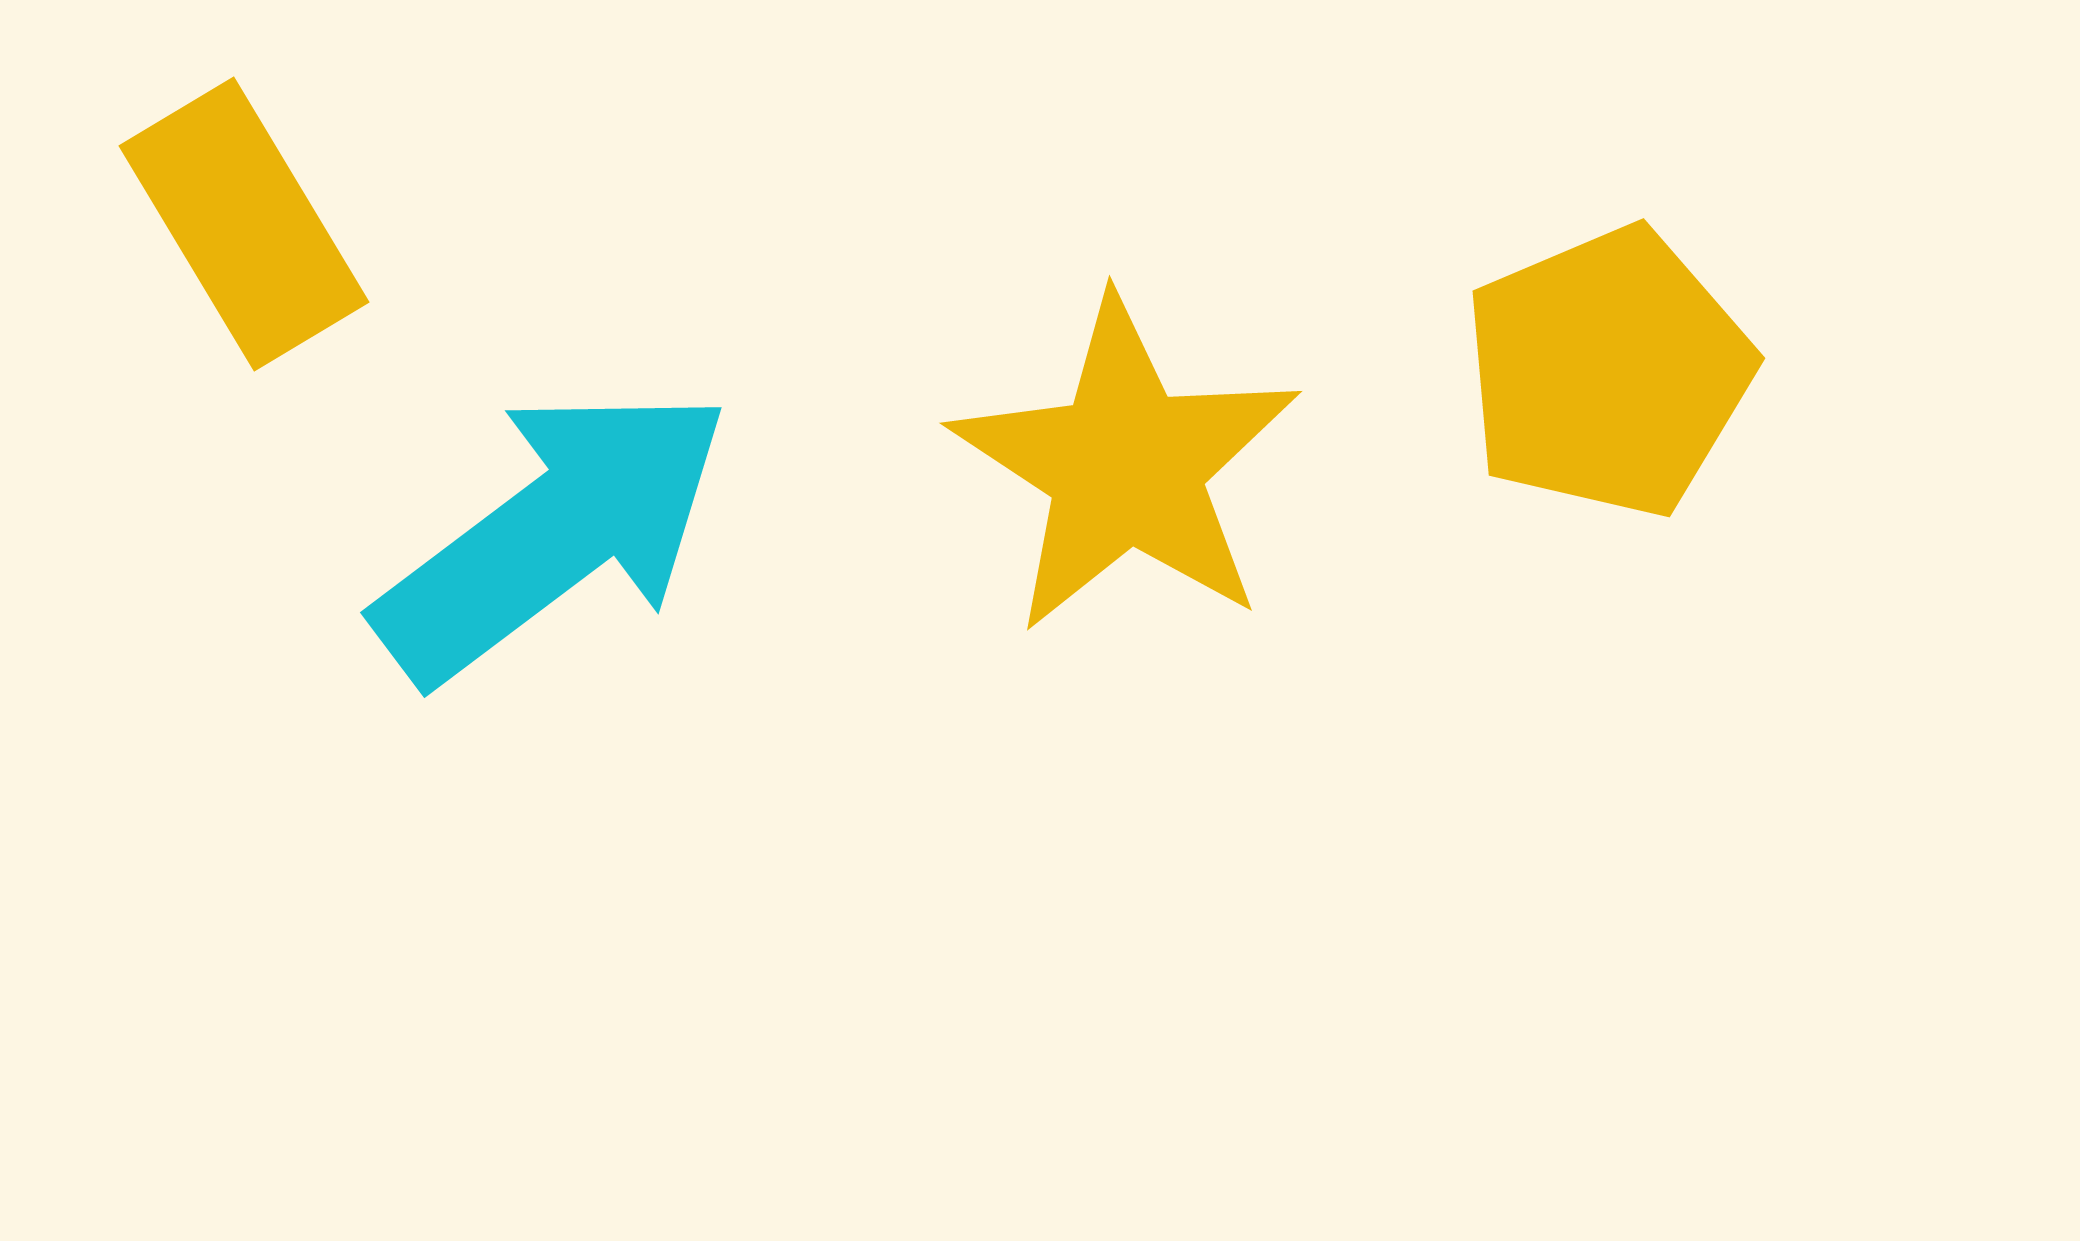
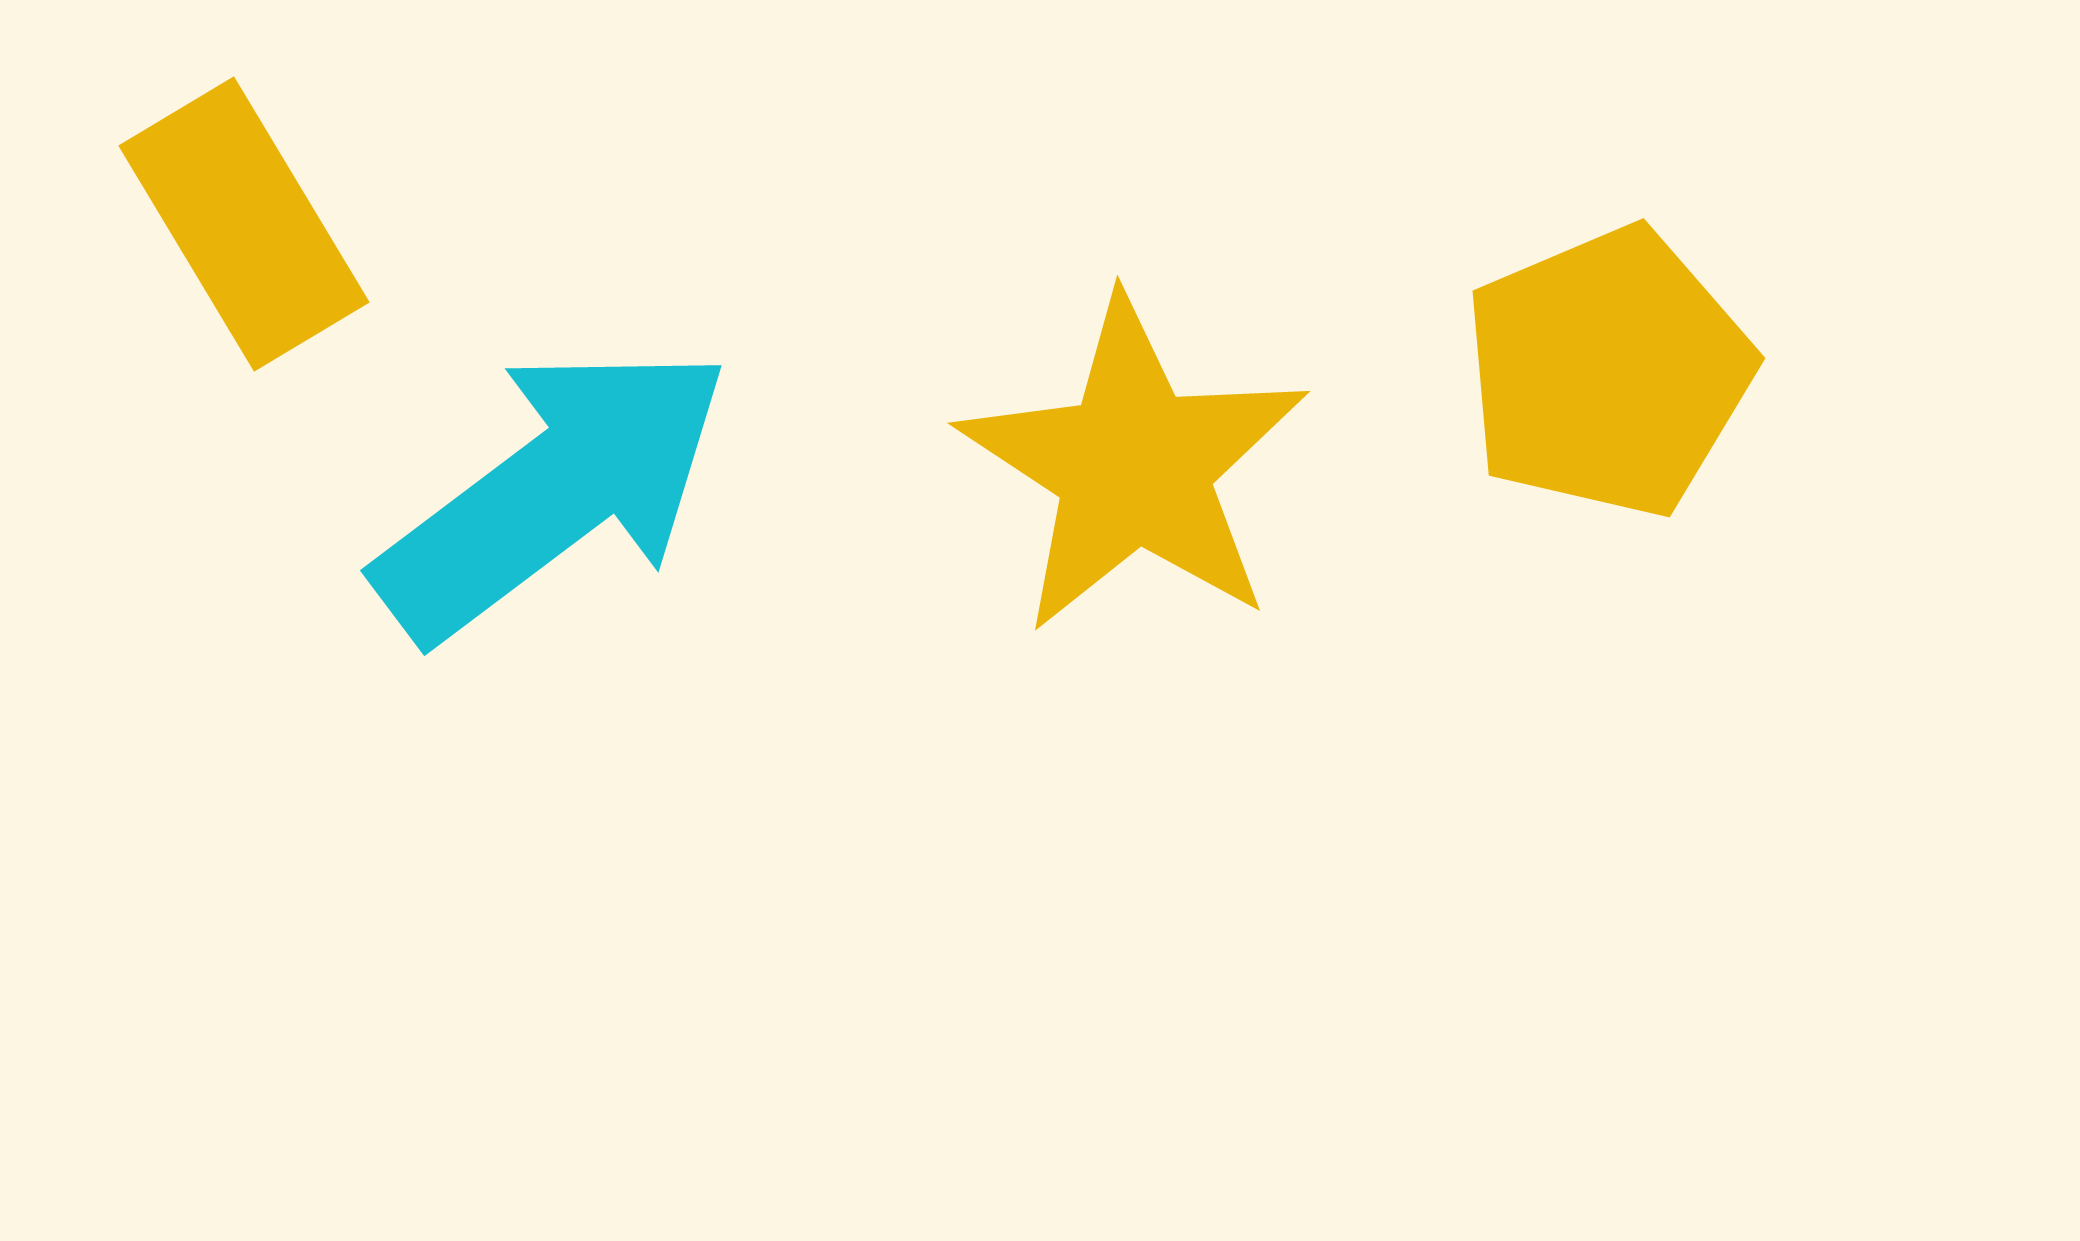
yellow star: moved 8 px right
cyan arrow: moved 42 px up
